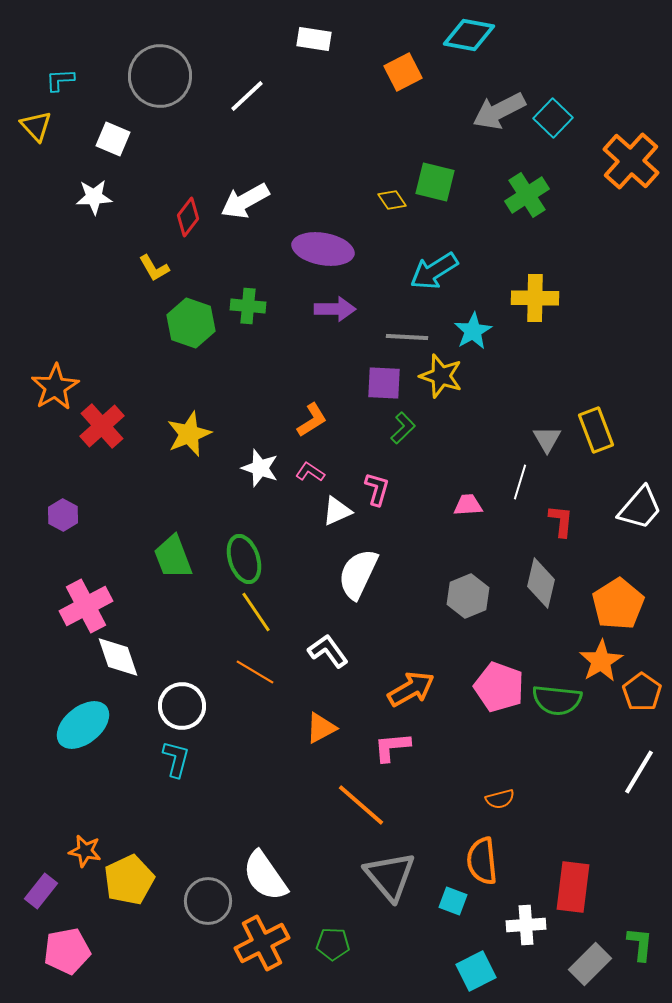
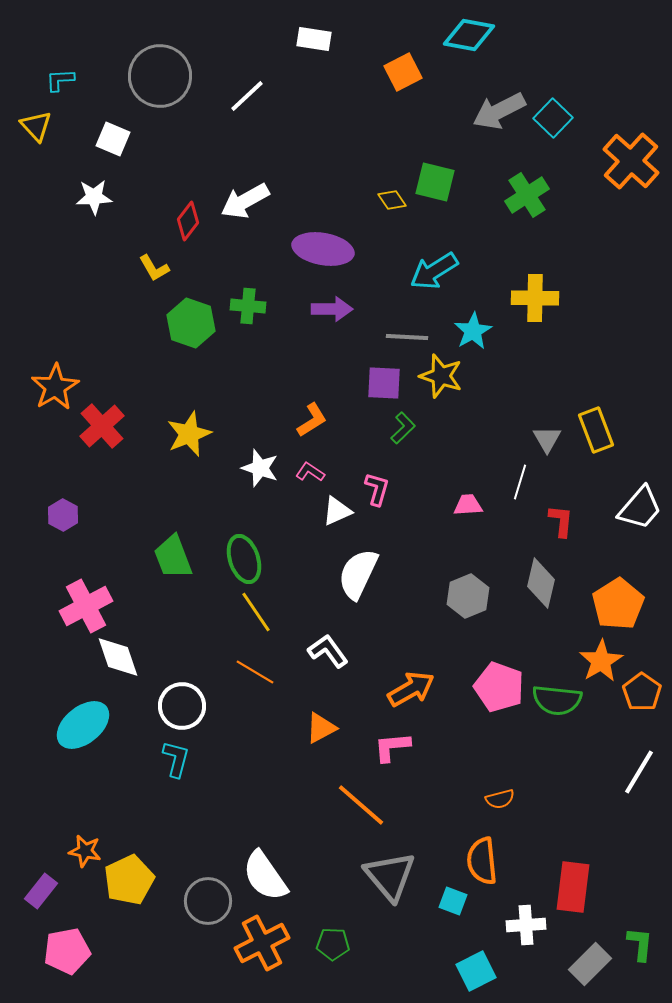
red diamond at (188, 217): moved 4 px down
purple arrow at (335, 309): moved 3 px left
